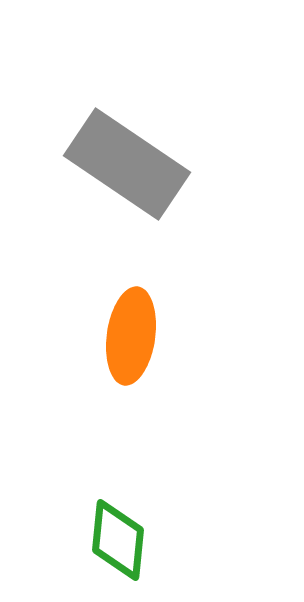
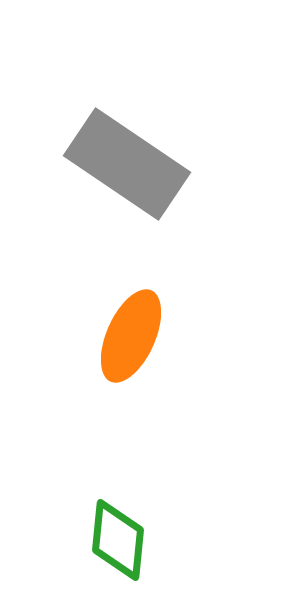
orange ellipse: rotated 16 degrees clockwise
